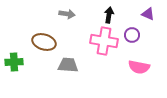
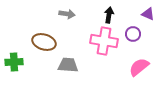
purple circle: moved 1 px right, 1 px up
pink semicircle: rotated 130 degrees clockwise
